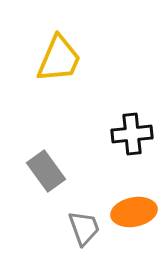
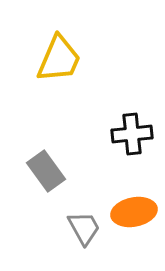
gray trapezoid: rotated 9 degrees counterclockwise
